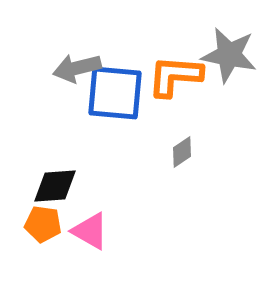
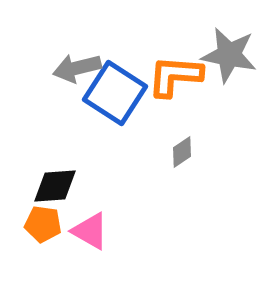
blue square: rotated 28 degrees clockwise
